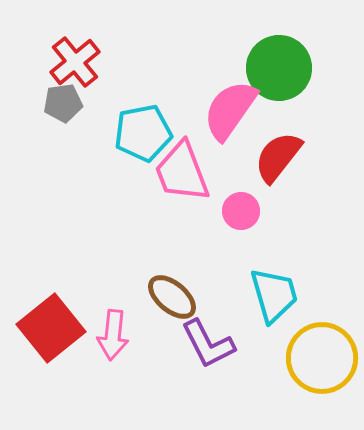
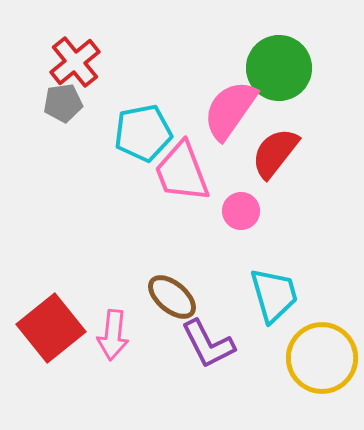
red semicircle: moved 3 px left, 4 px up
